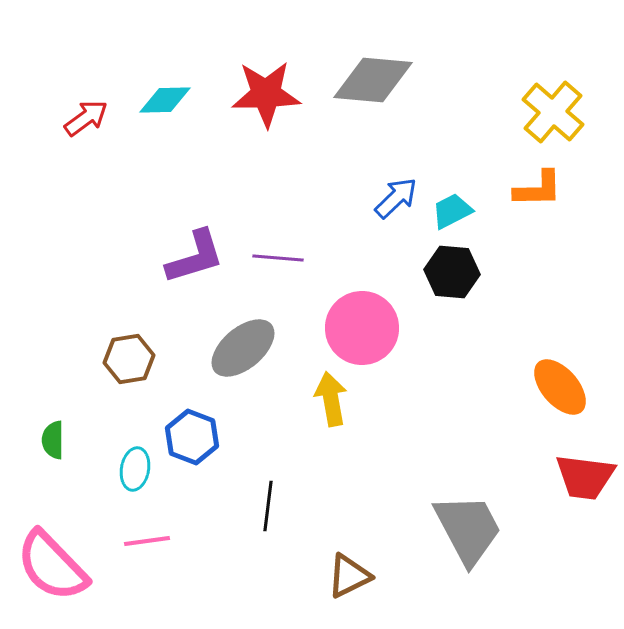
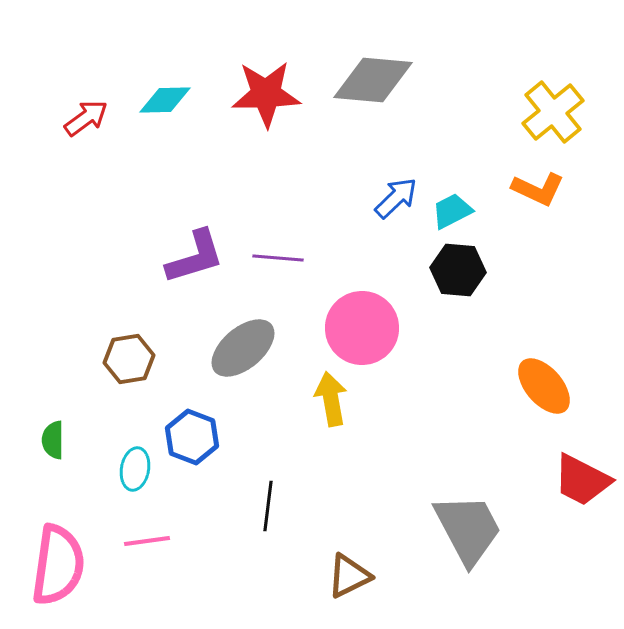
yellow cross: rotated 10 degrees clockwise
orange L-shape: rotated 26 degrees clockwise
black hexagon: moved 6 px right, 2 px up
orange ellipse: moved 16 px left, 1 px up
red trapezoid: moved 3 px left, 3 px down; rotated 20 degrees clockwise
pink semicircle: moved 6 px right, 1 px up; rotated 128 degrees counterclockwise
